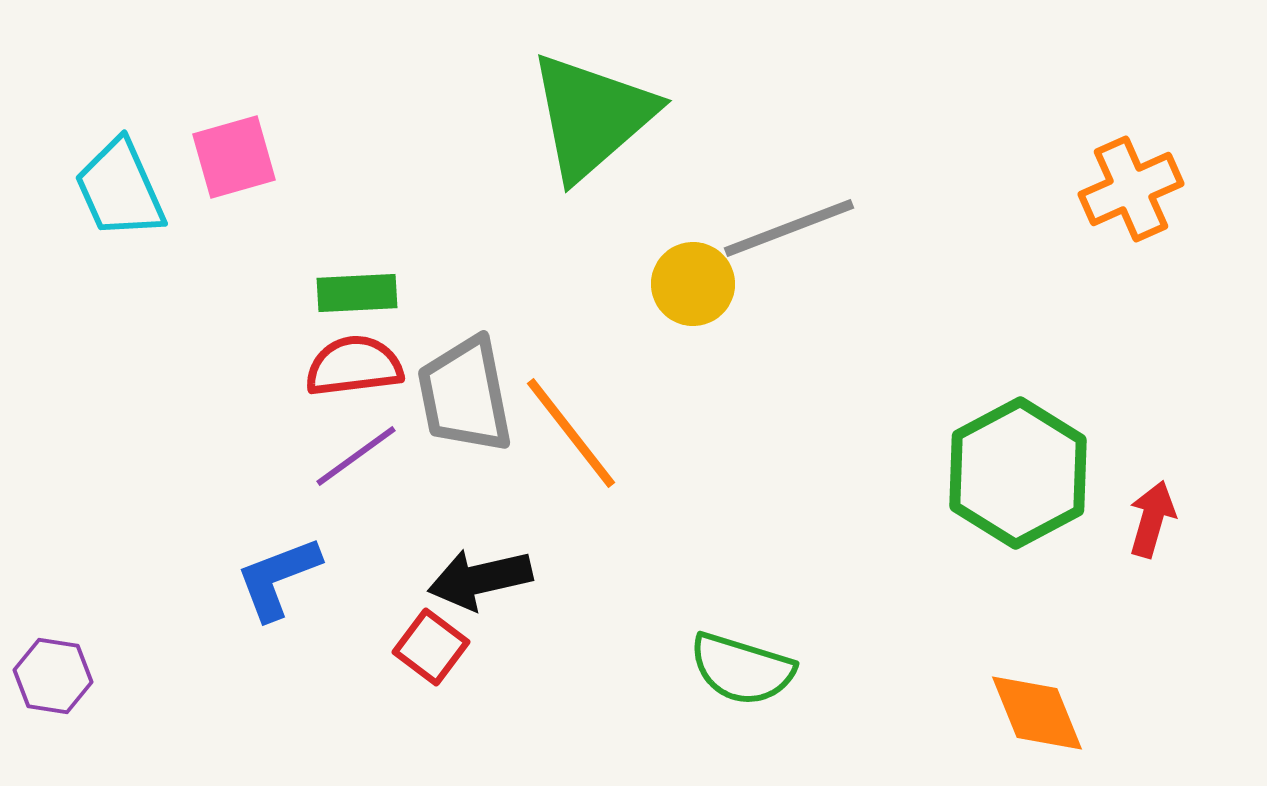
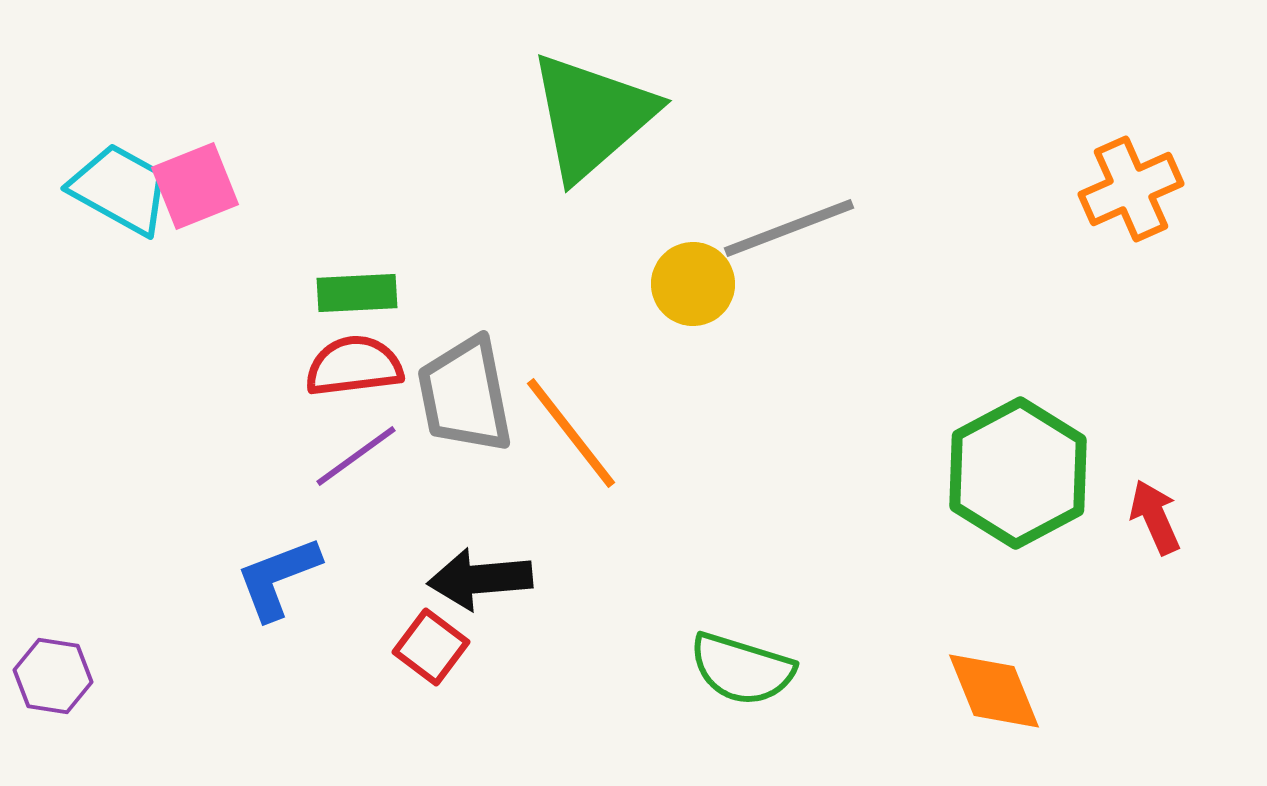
pink square: moved 39 px left, 29 px down; rotated 6 degrees counterclockwise
cyan trapezoid: rotated 143 degrees clockwise
red arrow: moved 3 px right, 2 px up; rotated 40 degrees counterclockwise
black arrow: rotated 8 degrees clockwise
orange diamond: moved 43 px left, 22 px up
